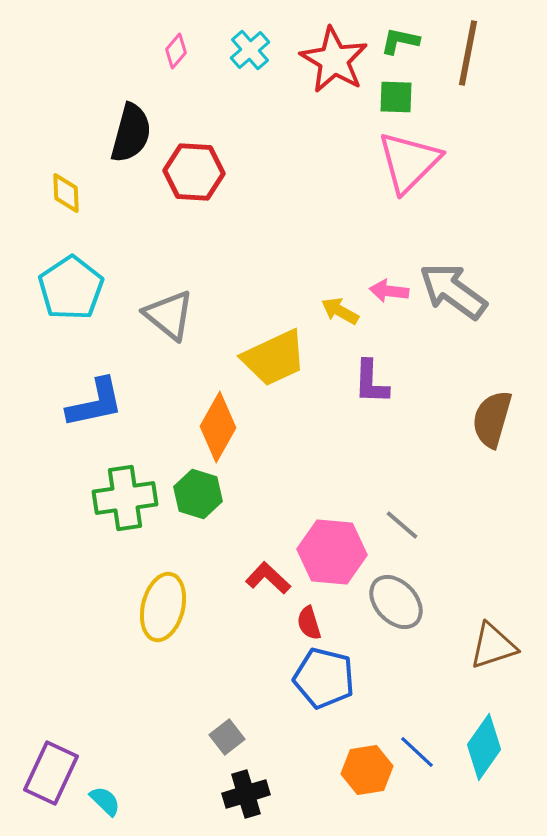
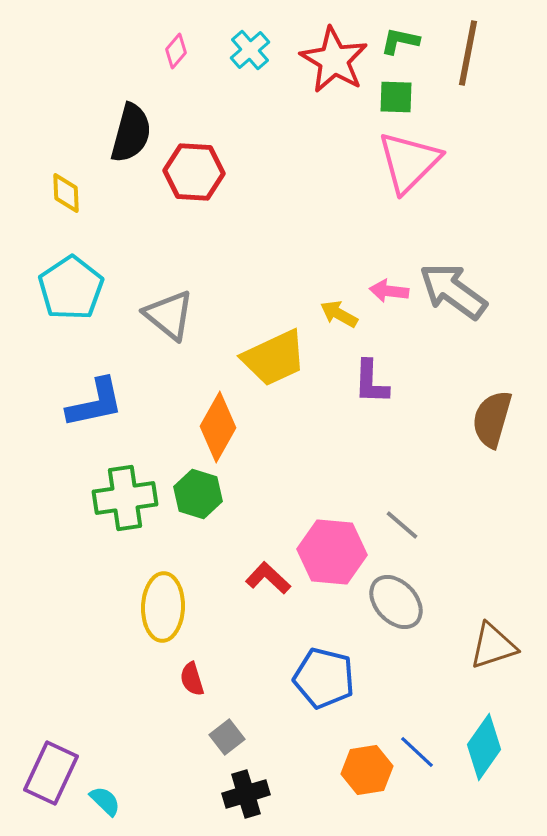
yellow arrow: moved 1 px left, 3 px down
yellow ellipse: rotated 12 degrees counterclockwise
red semicircle: moved 117 px left, 56 px down
